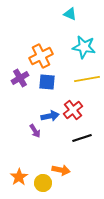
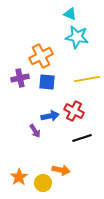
cyan star: moved 7 px left, 10 px up
purple cross: rotated 18 degrees clockwise
red cross: moved 1 px right, 1 px down; rotated 24 degrees counterclockwise
